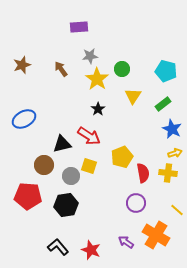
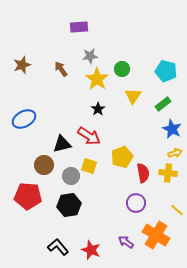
black hexagon: moved 3 px right
